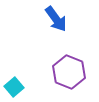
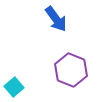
purple hexagon: moved 2 px right, 2 px up
